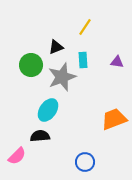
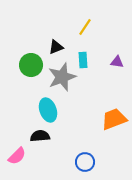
cyan ellipse: rotated 55 degrees counterclockwise
